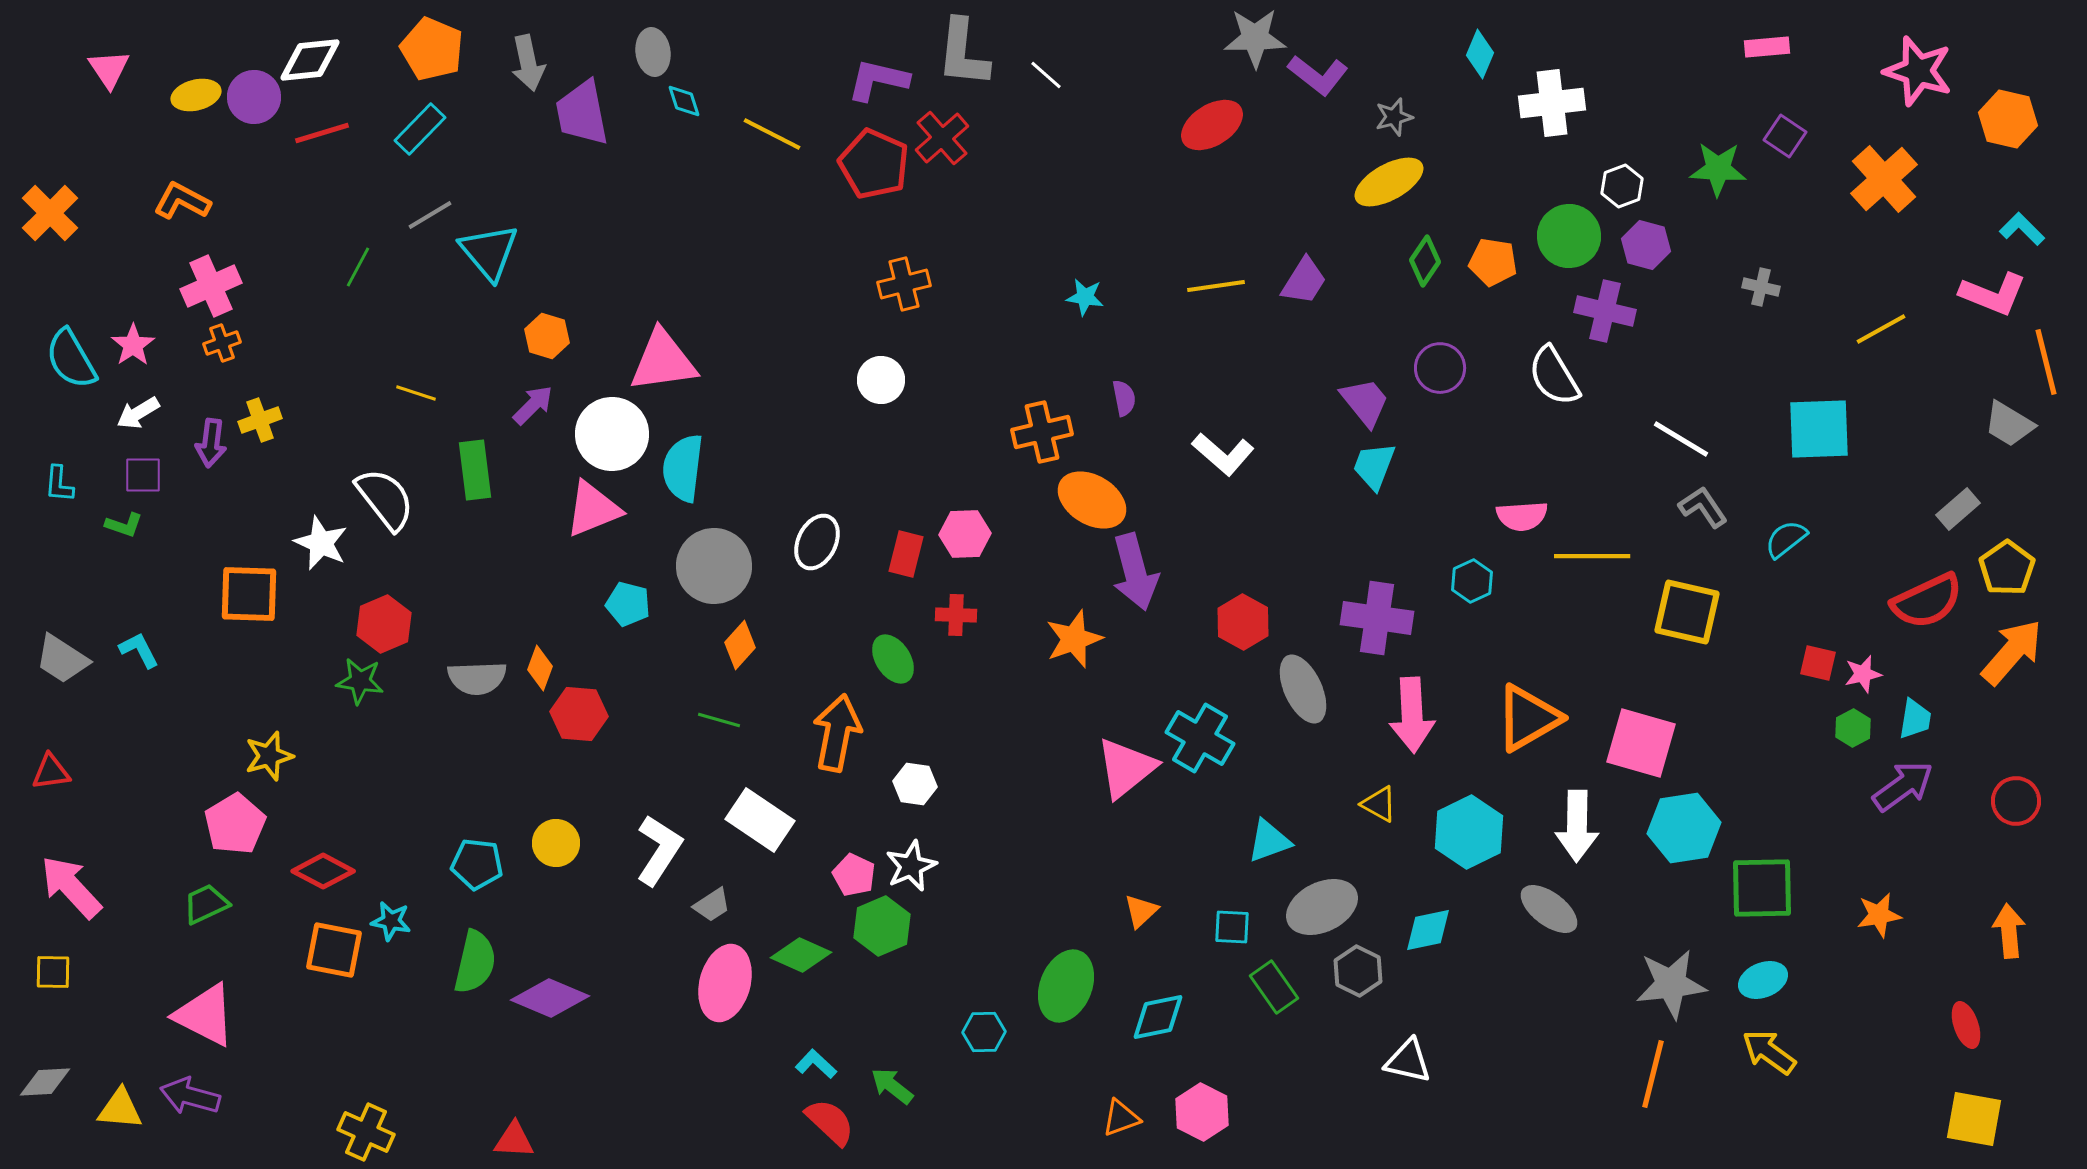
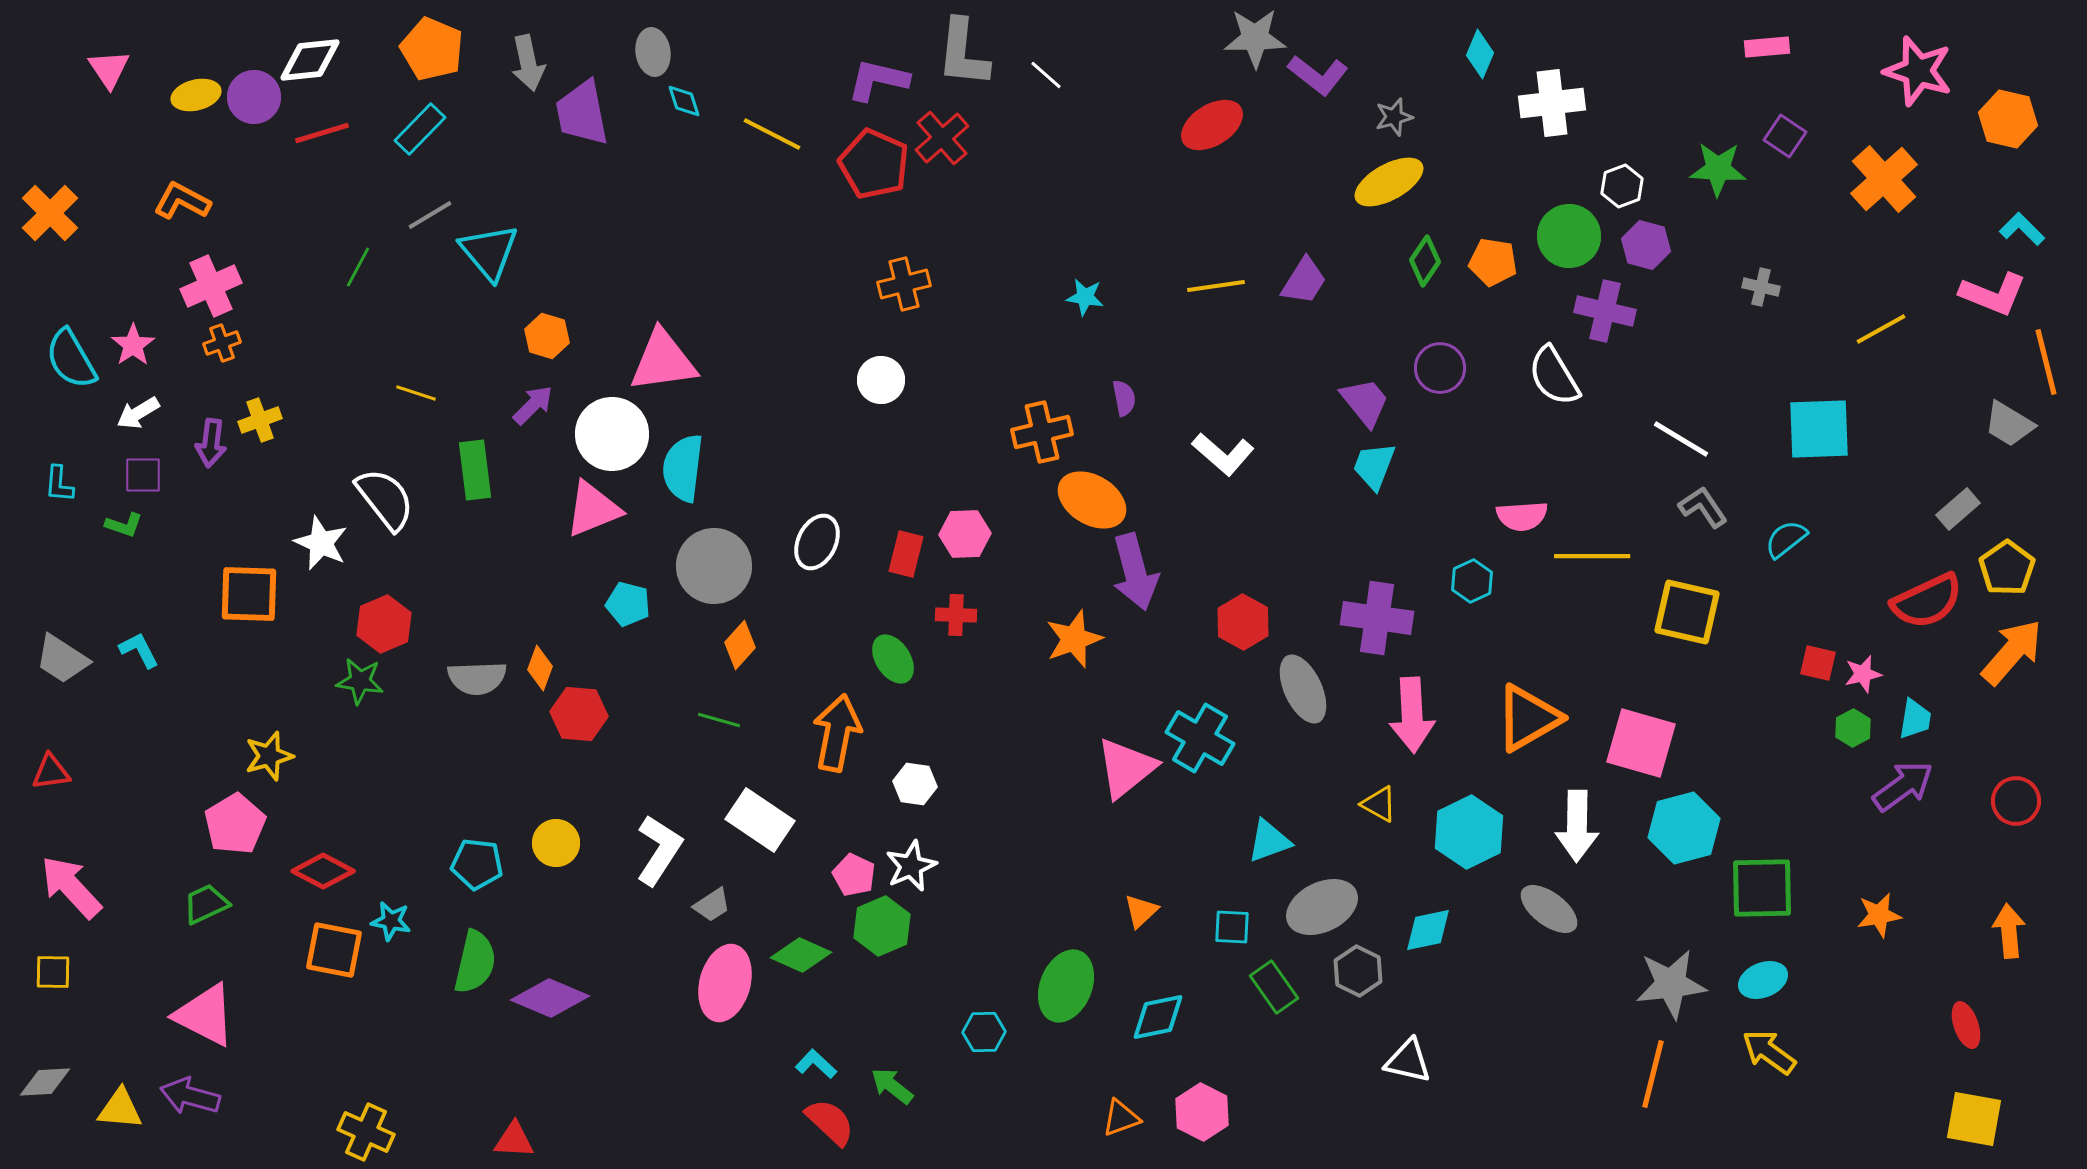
cyan hexagon at (1684, 828): rotated 6 degrees counterclockwise
